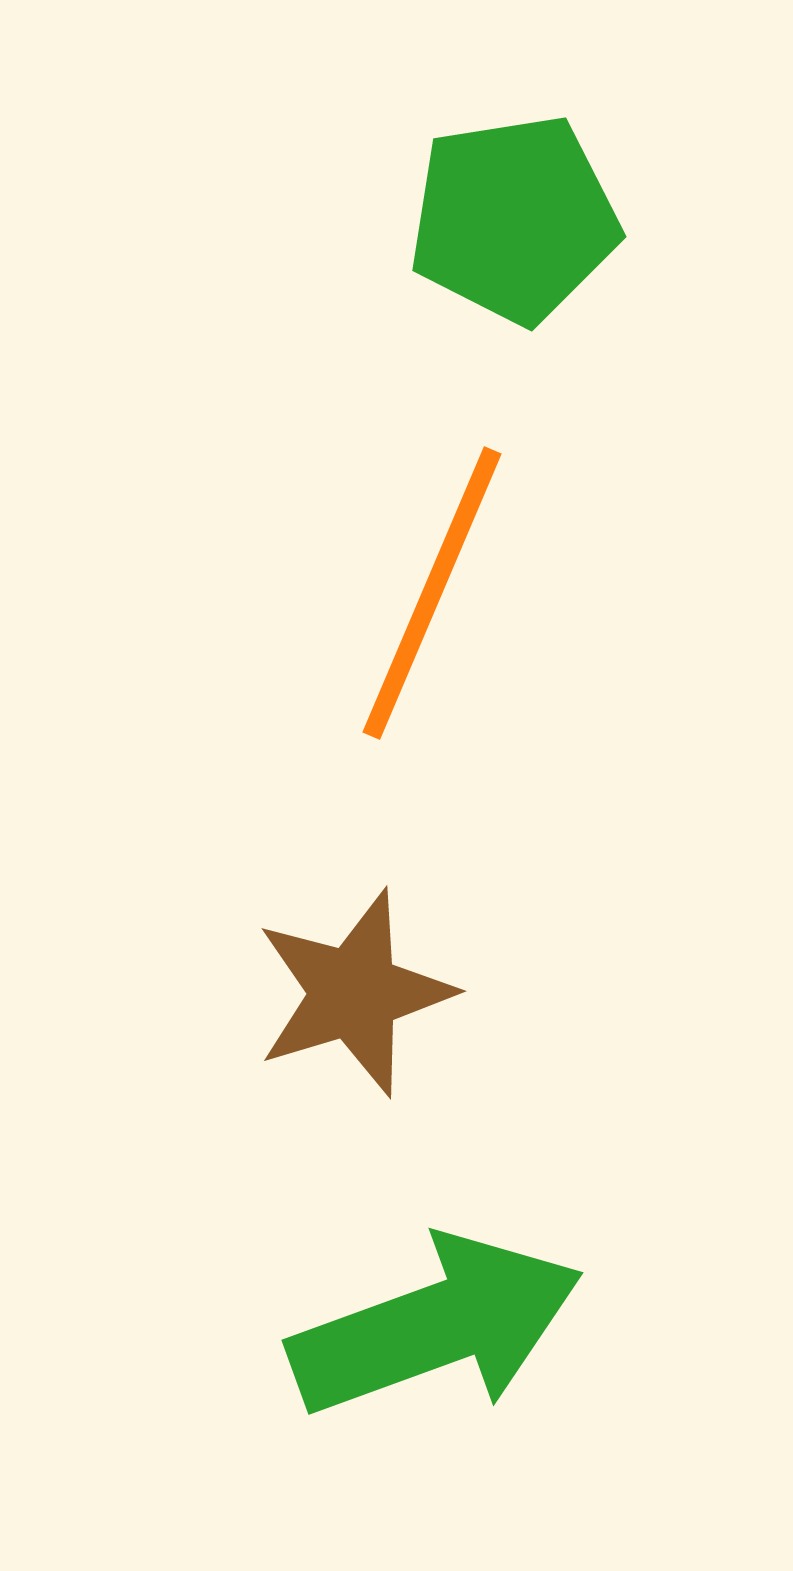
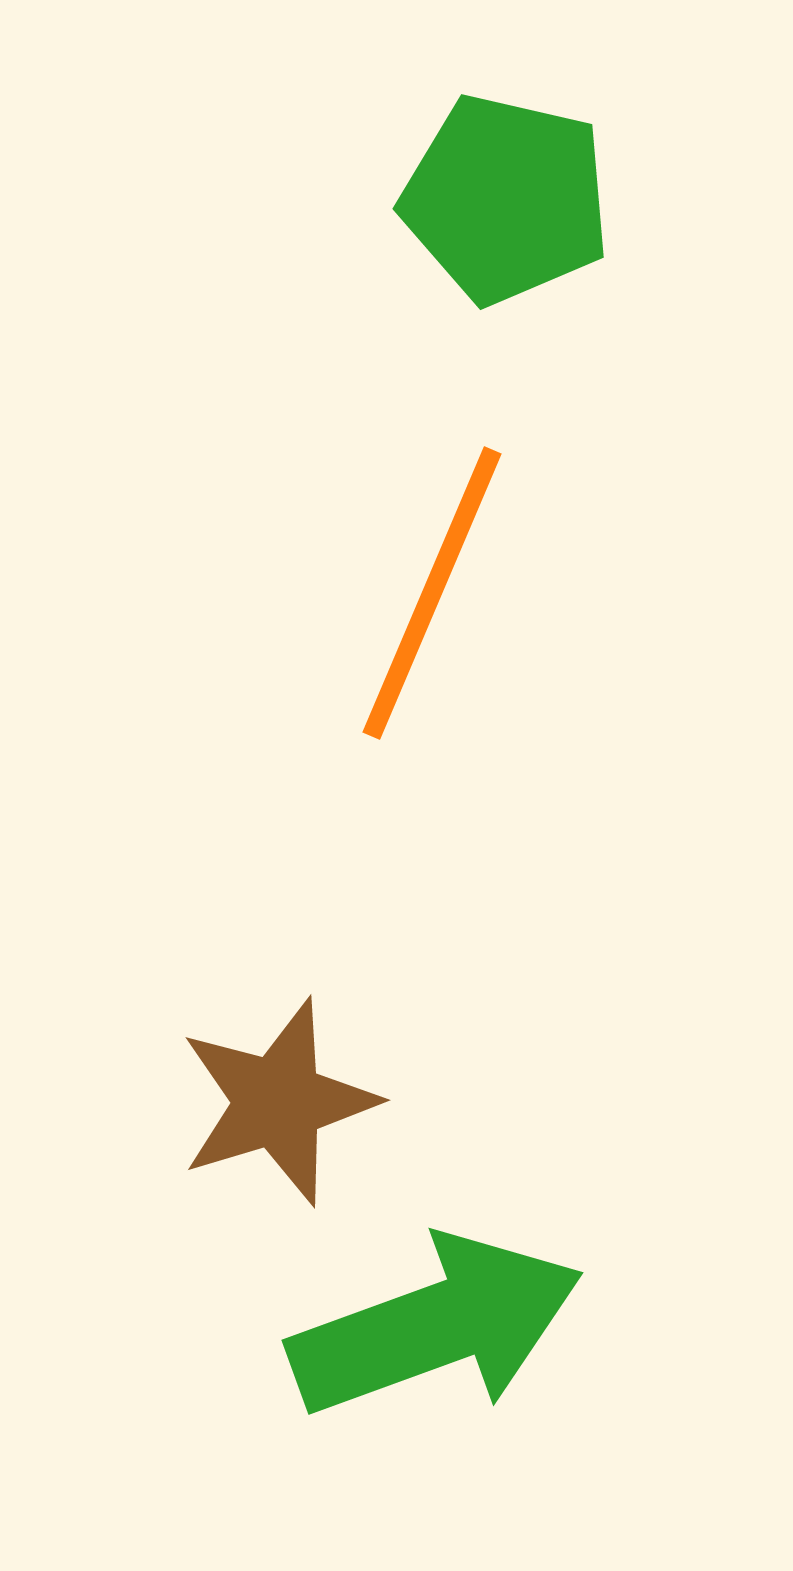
green pentagon: moved 8 px left, 20 px up; rotated 22 degrees clockwise
brown star: moved 76 px left, 109 px down
